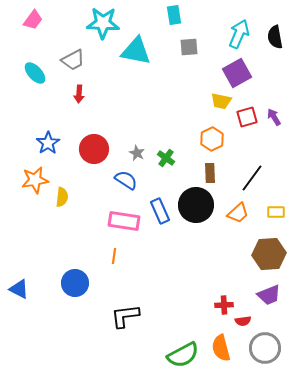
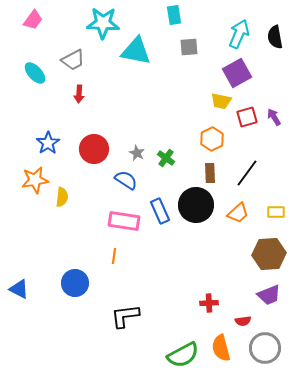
black line: moved 5 px left, 5 px up
red cross: moved 15 px left, 2 px up
